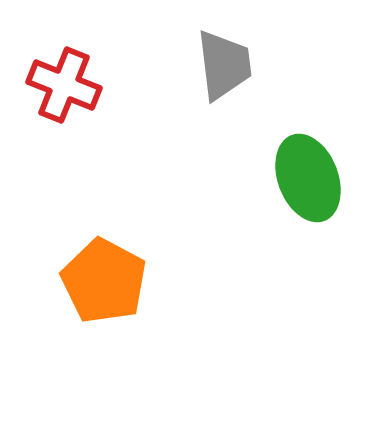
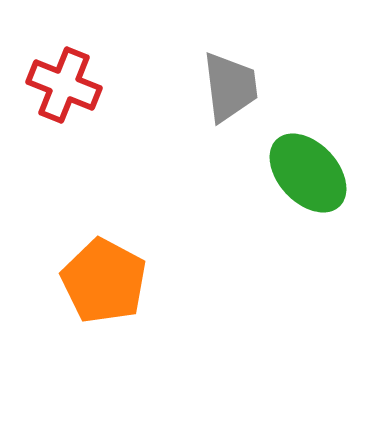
gray trapezoid: moved 6 px right, 22 px down
green ellipse: moved 5 px up; rotated 22 degrees counterclockwise
